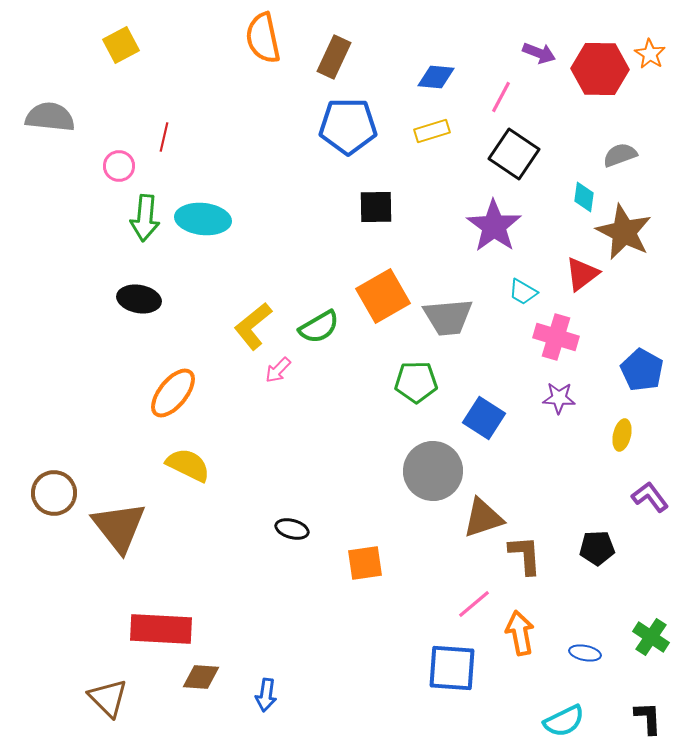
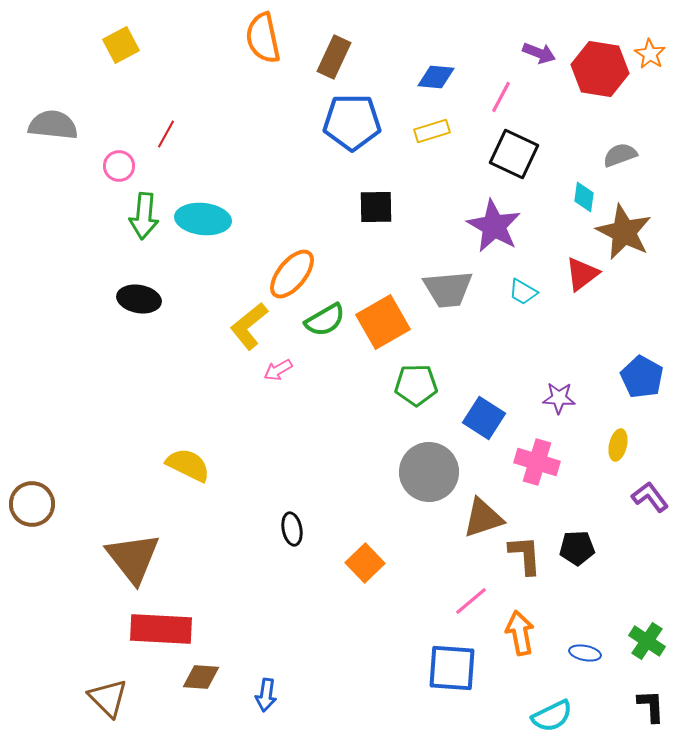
red hexagon at (600, 69): rotated 8 degrees clockwise
gray semicircle at (50, 117): moved 3 px right, 8 px down
blue pentagon at (348, 126): moved 4 px right, 4 px up
red line at (164, 137): moved 2 px right, 3 px up; rotated 16 degrees clockwise
black square at (514, 154): rotated 9 degrees counterclockwise
green arrow at (145, 218): moved 1 px left, 2 px up
purple star at (494, 226): rotated 6 degrees counterclockwise
orange square at (383, 296): moved 26 px down
gray trapezoid at (448, 317): moved 28 px up
yellow L-shape at (253, 326): moved 4 px left
green semicircle at (319, 327): moved 6 px right, 7 px up
pink cross at (556, 337): moved 19 px left, 125 px down
pink arrow at (278, 370): rotated 16 degrees clockwise
blue pentagon at (642, 370): moved 7 px down
green pentagon at (416, 382): moved 3 px down
orange ellipse at (173, 393): moved 119 px right, 119 px up
yellow ellipse at (622, 435): moved 4 px left, 10 px down
gray circle at (433, 471): moved 4 px left, 1 px down
brown circle at (54, 493): moved 22 px left, 11 px down
brown triangle at (119, 527): moved 14 px right, 31 px down
black ellipse at (292, 529): rotated 64 degrees clockwise
black pentagon at (597, 548): moved 20 px left
orange square at (365, 563): rotated 36 degrees counterclockwise
pink line at (474, 604): moved 3 px left, 3 px up
green cross at (651, 637): moved 4 px left, 4 px down
black L-shape at (648, 718): moved 3 px right, 12 px up
cyan semicircle at (564, 721): moved 12 px left, 5 px up
